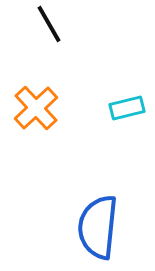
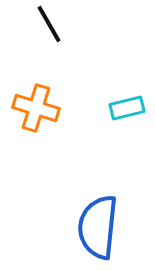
orange cross: rotated 30 degrees counterclockwise
